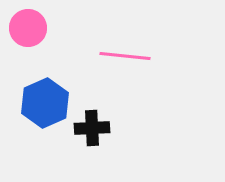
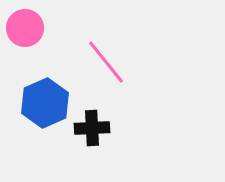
pink circle: moved 3 px left
pink line: moved 19 px left, 6 px down; rotated 45 degrees clockwise
